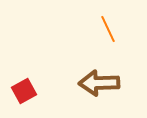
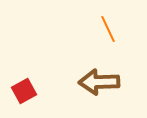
brown arrow: moved 1 px up
